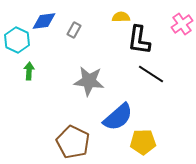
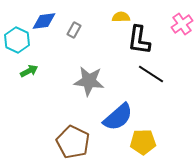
green arrow: rotated 60 degrees clockwise
